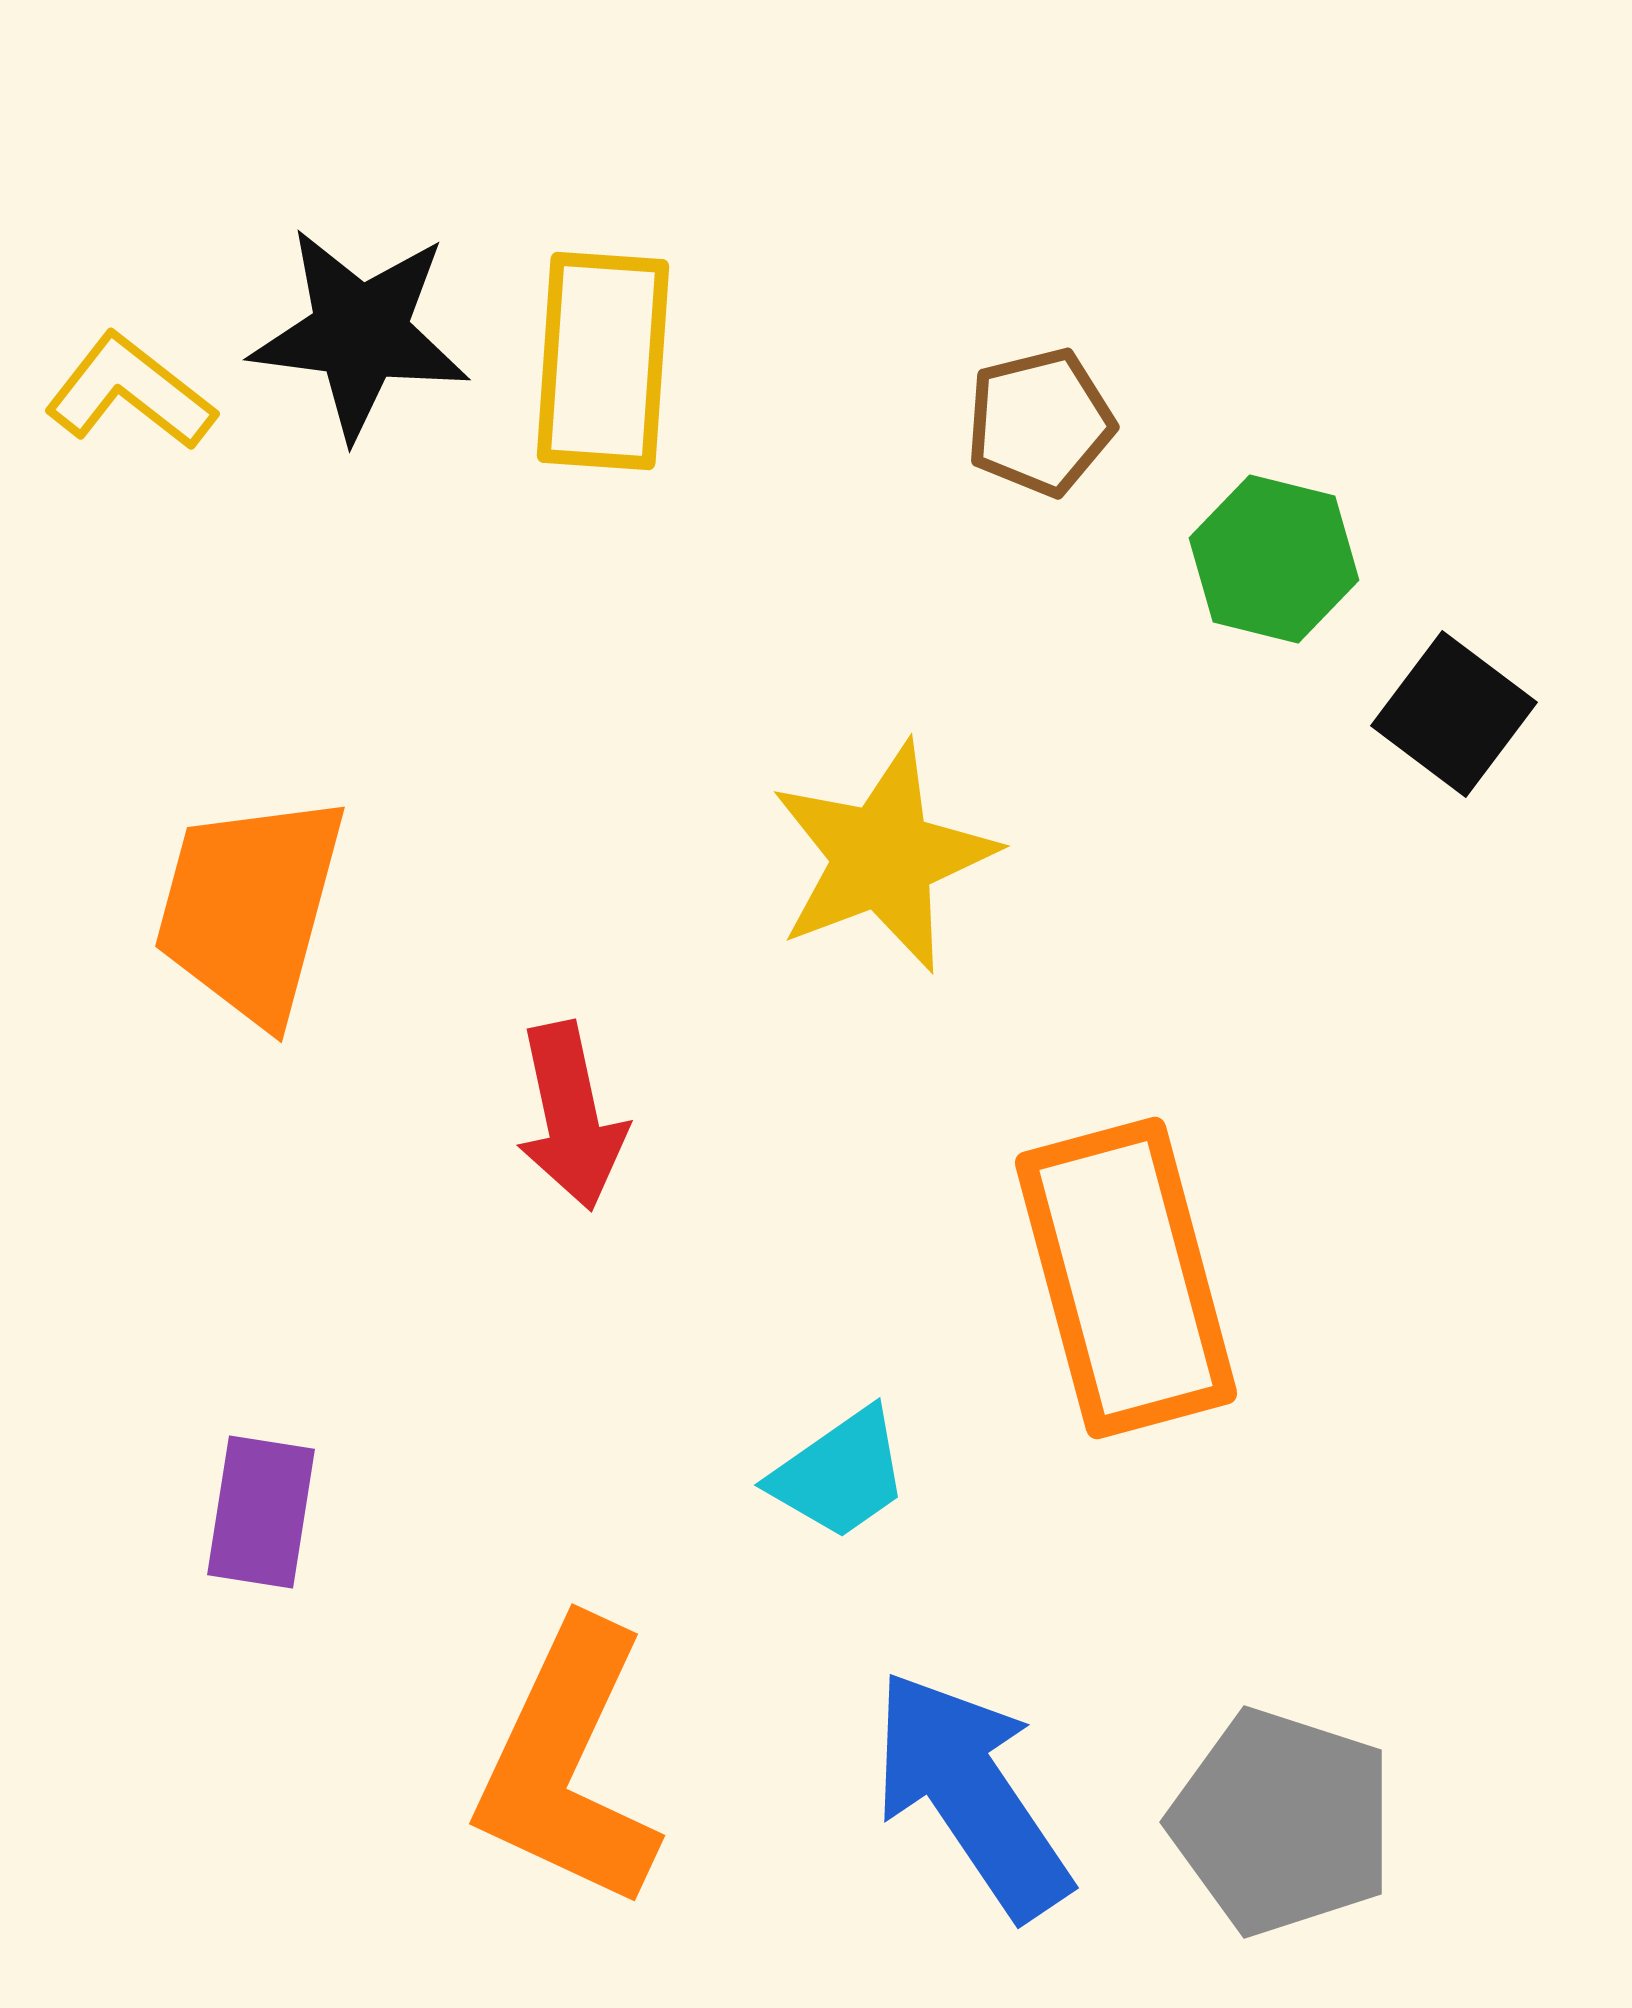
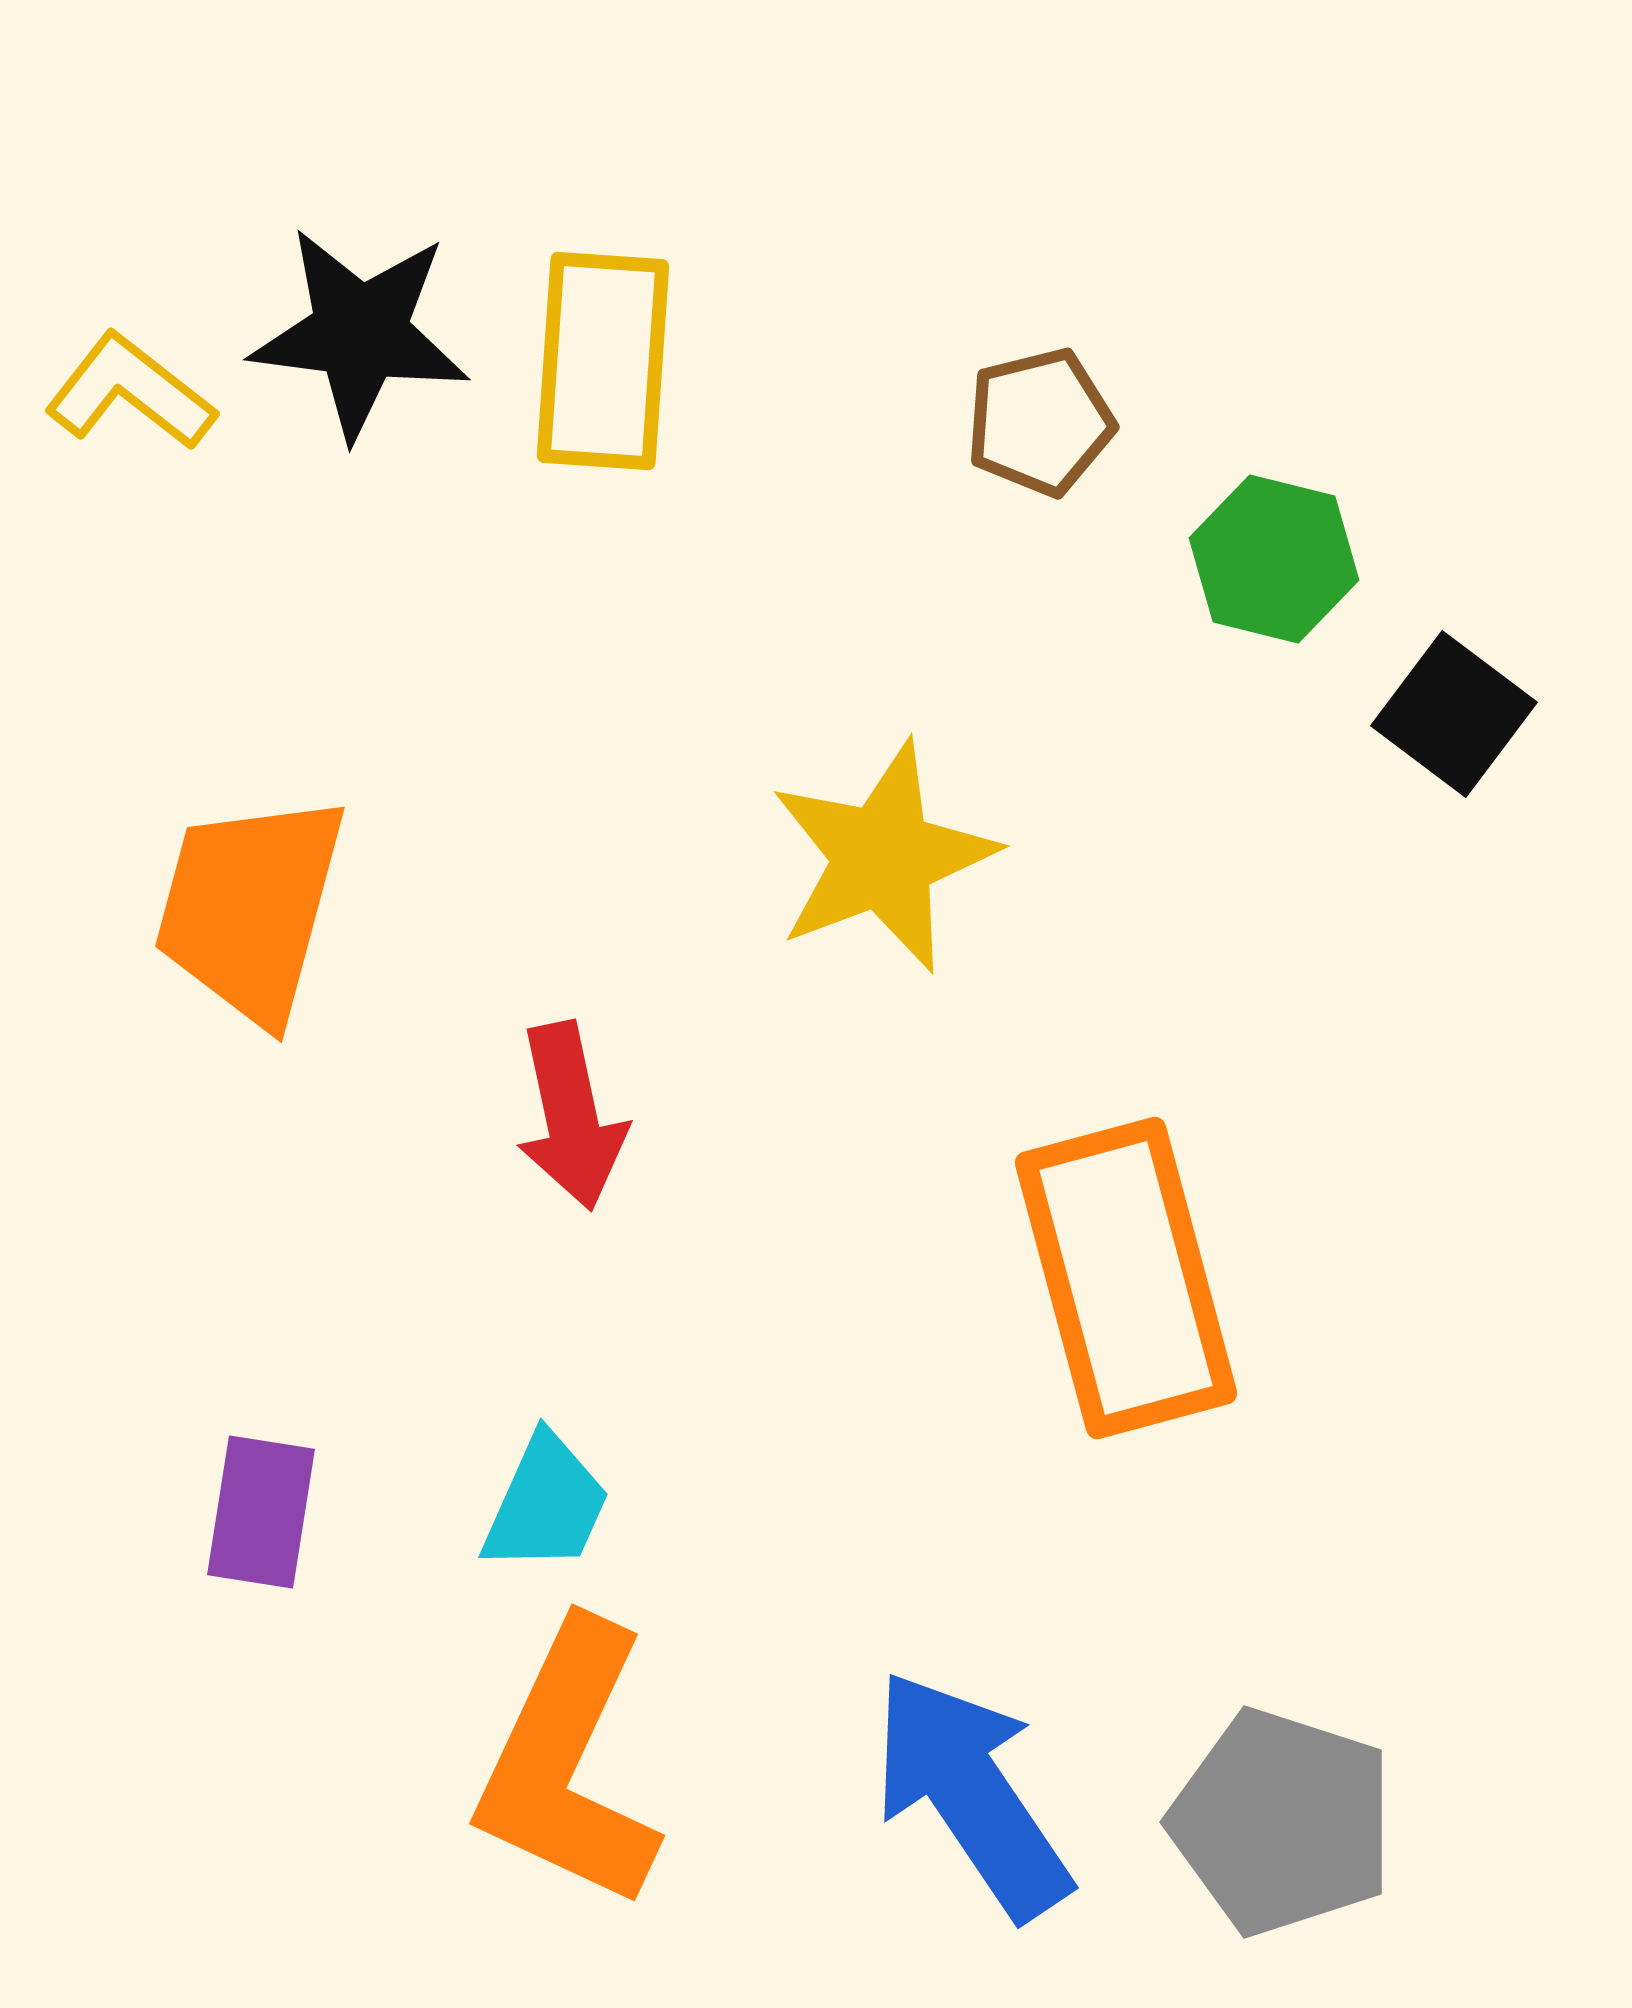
cyan trapezoid: moved 294 px left, 30 px down; rotated 31 degrees counterclockwise
